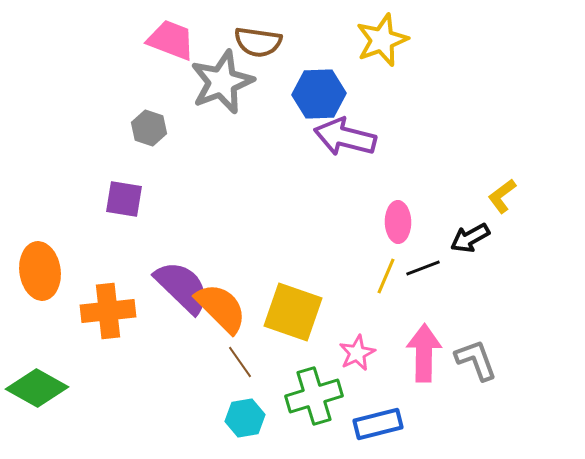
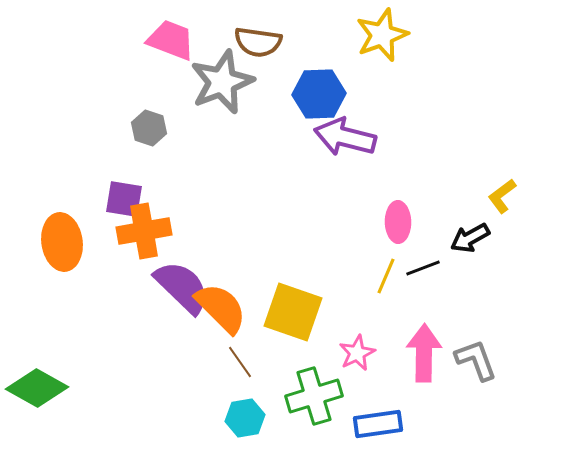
yellow star: moved 5 px up
orange ellipse: moved 22 px right, 29 px up
orange cross: moved 36 px right, 80 px up; rotated 4 degrees counterclockwise
blue rectangle: rotated 6 degrees clockwise
